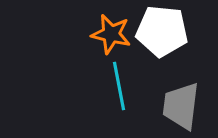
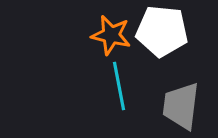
orange star: moved 1 px down
